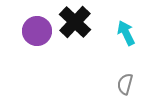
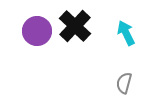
black cross: moved 4 px down
gray semicircle: moved 1 px left, 1 px up
